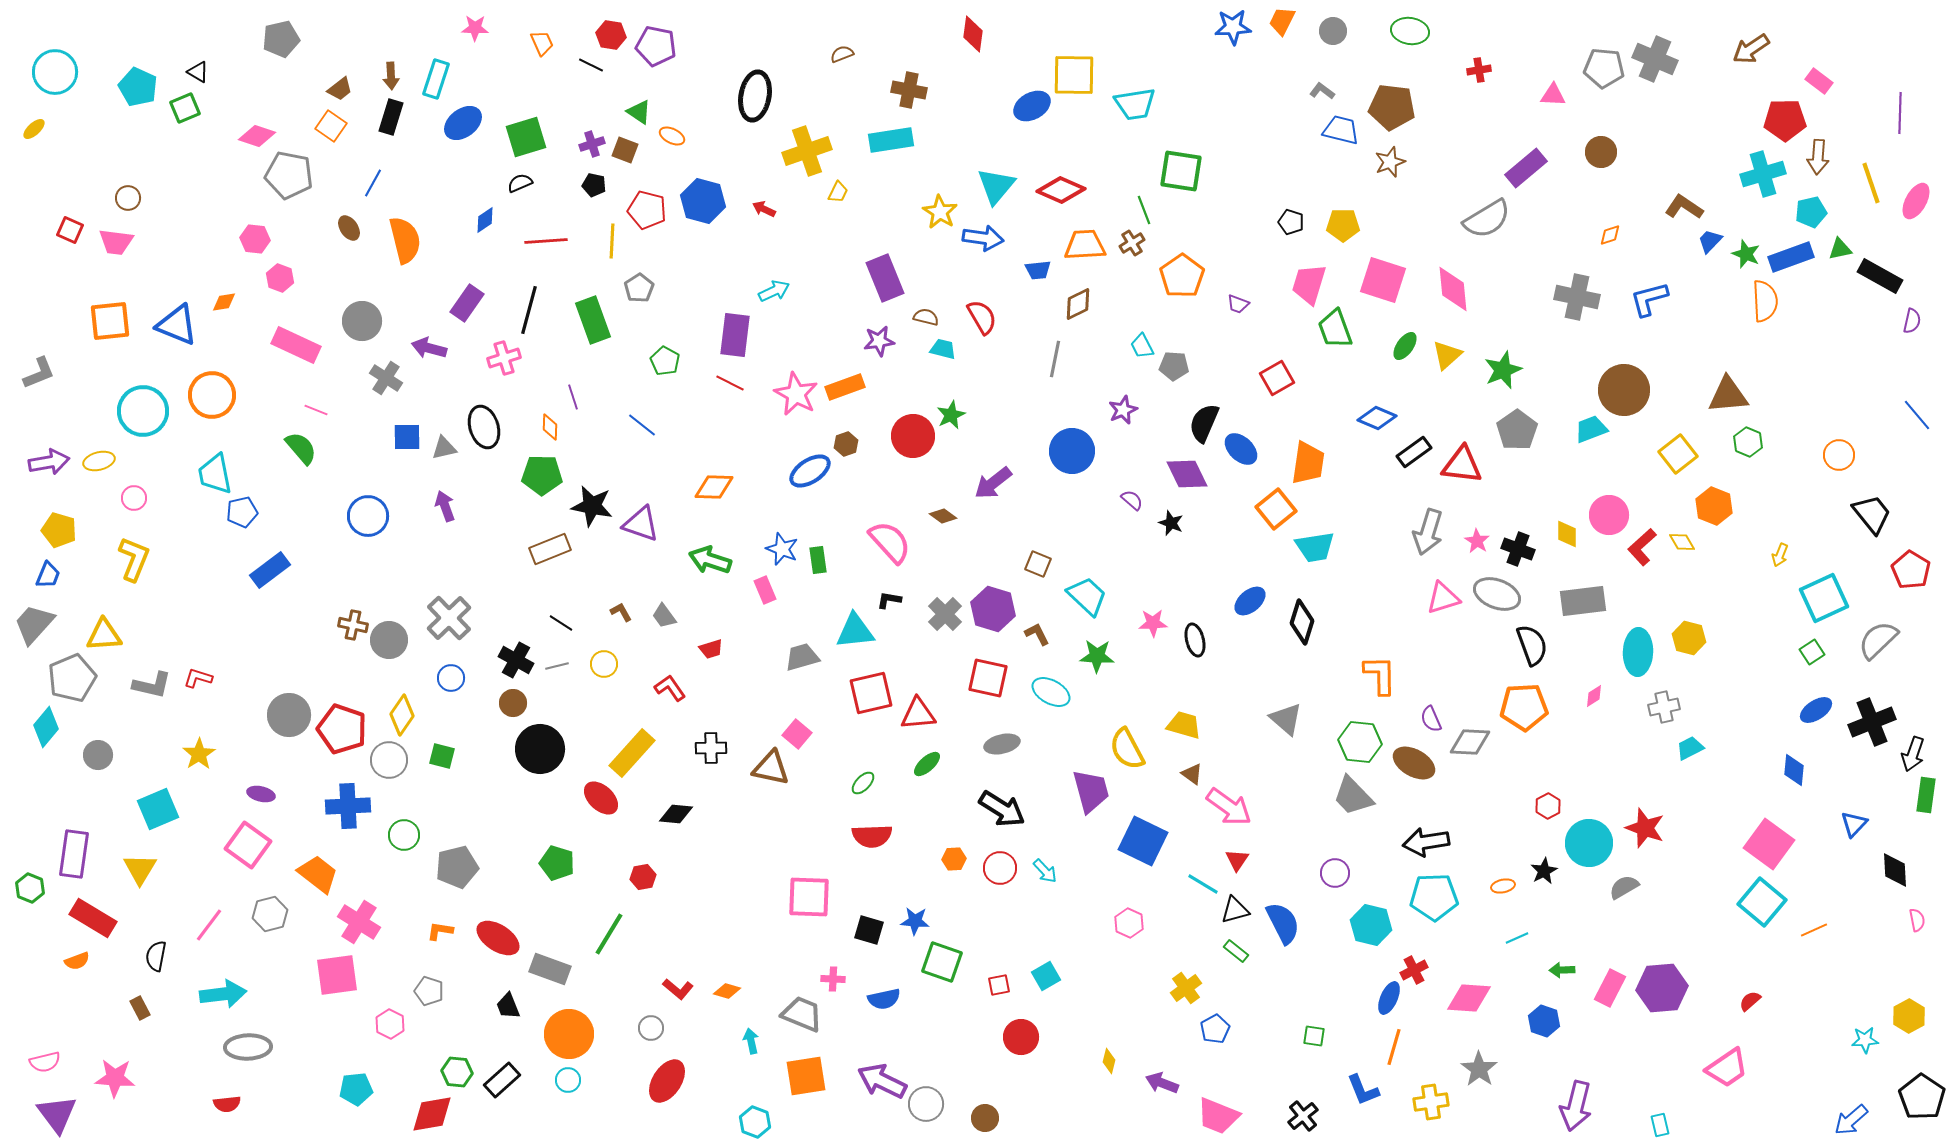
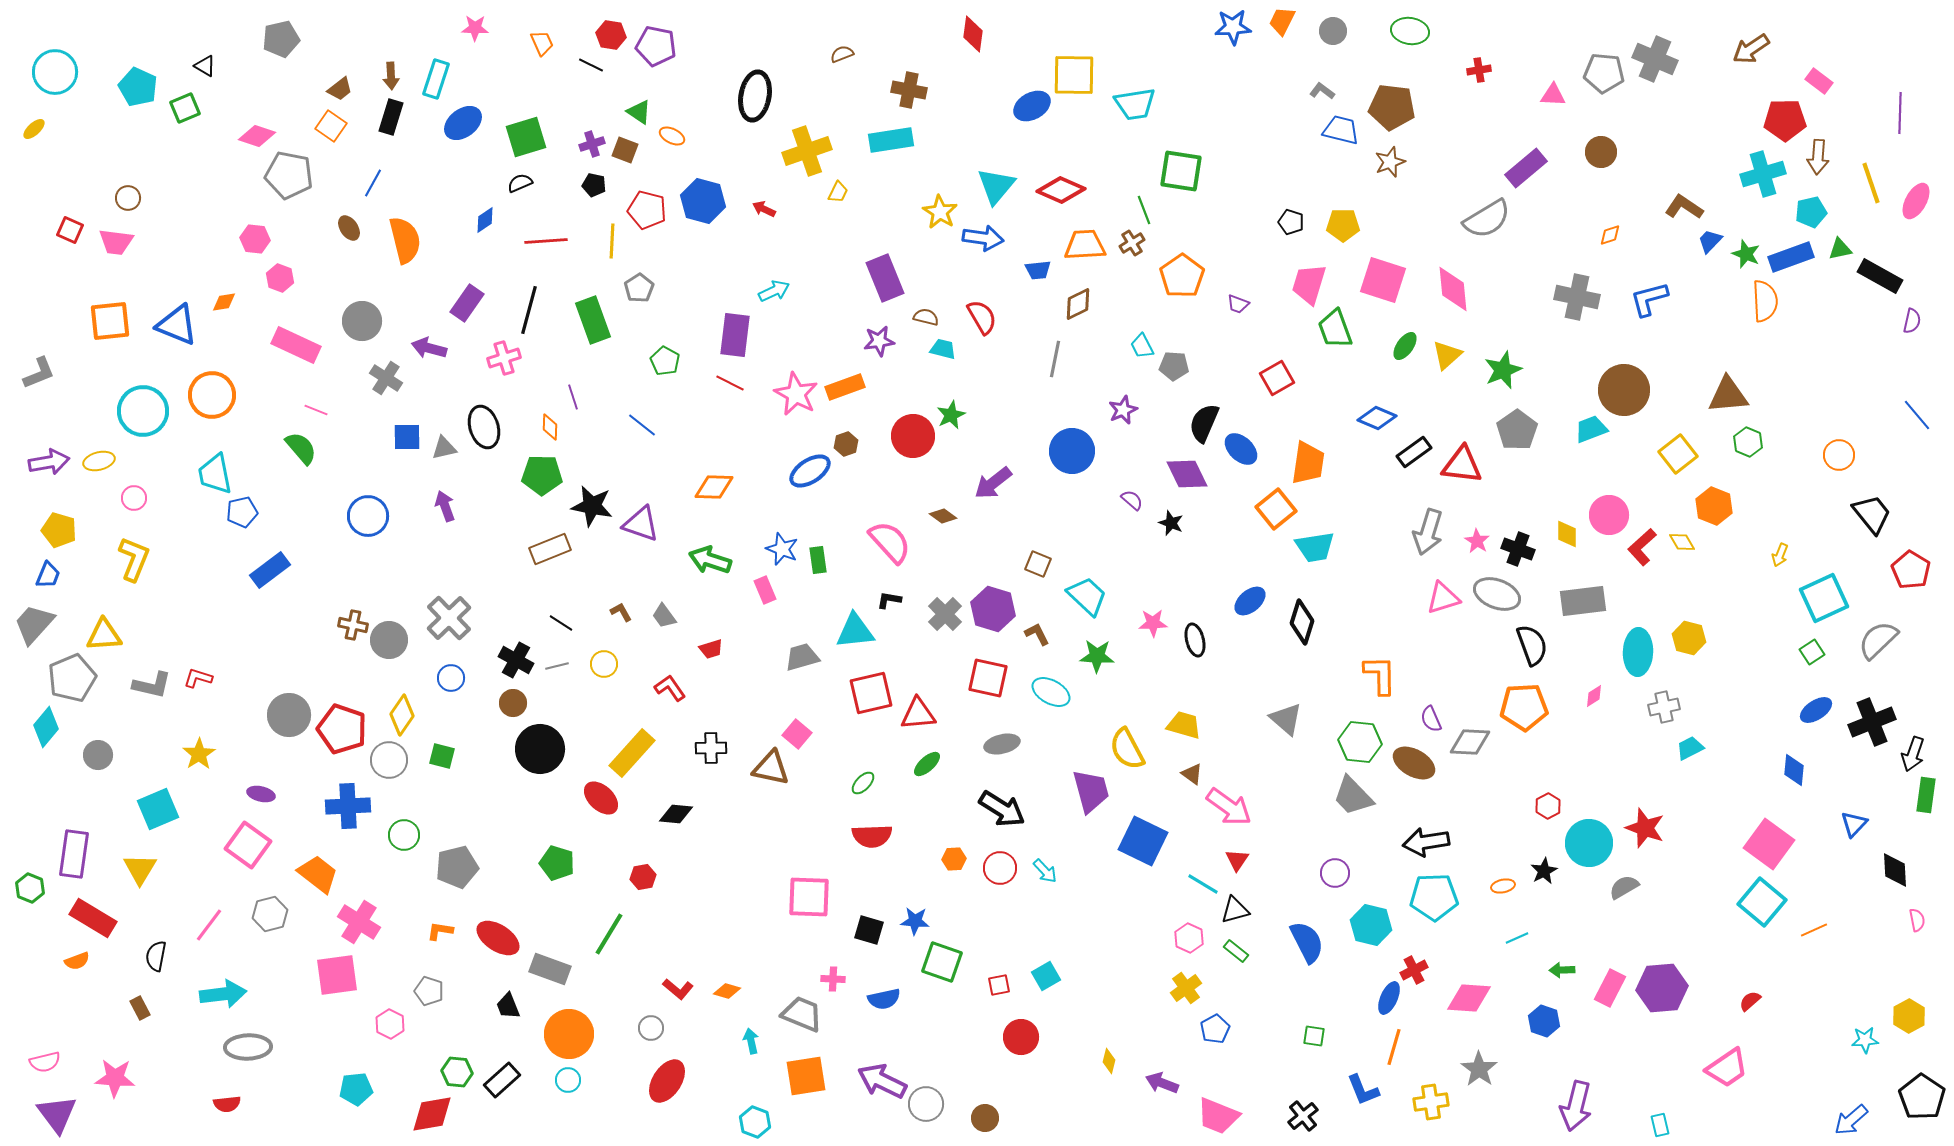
gray pentagon at (1604, 68): moved 5 px down
black triangle at (198, 72): moved 7 px right, 6 px up
pink hexagon at (1129, 923): moved 60 px right, 15 px down
blue semicircle at (1283, 923): moved 24 px right, 19 px down
